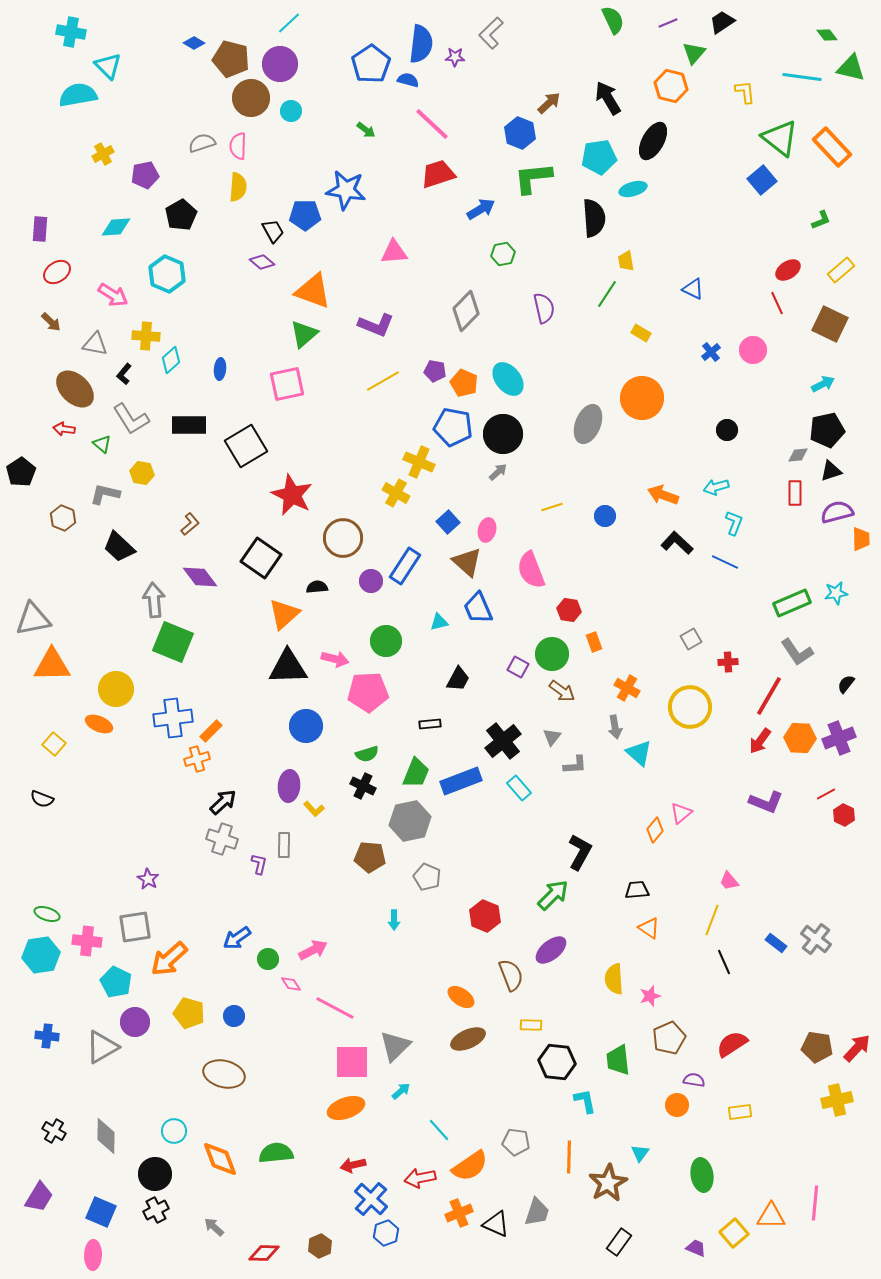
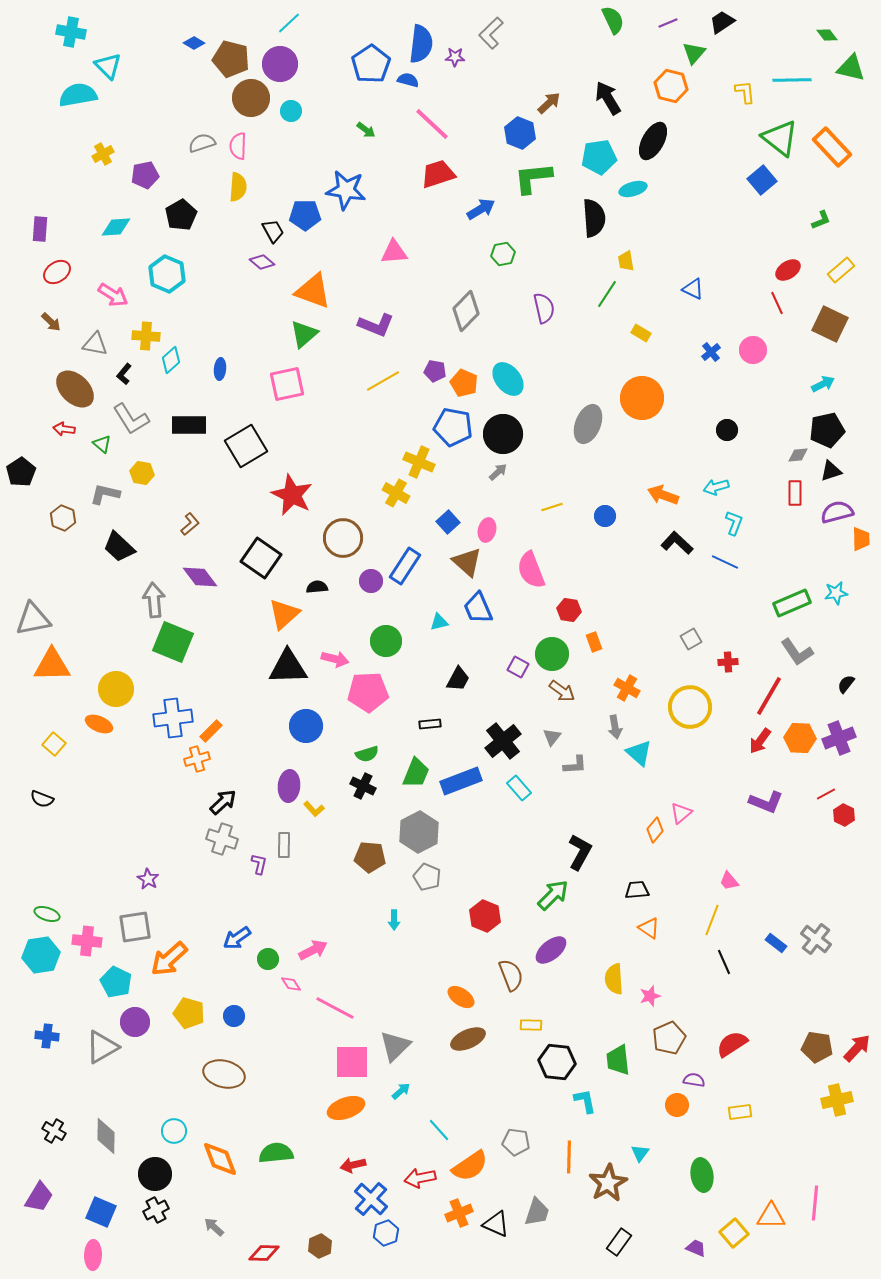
cyan line at (802, 77): moved 10 px left, 3 px down; rotated 9 degrees counterclockwise
gray hexagon at (410, 821): moved 9 px right, 11 px down; rotated 15 degrees counterclockwise
